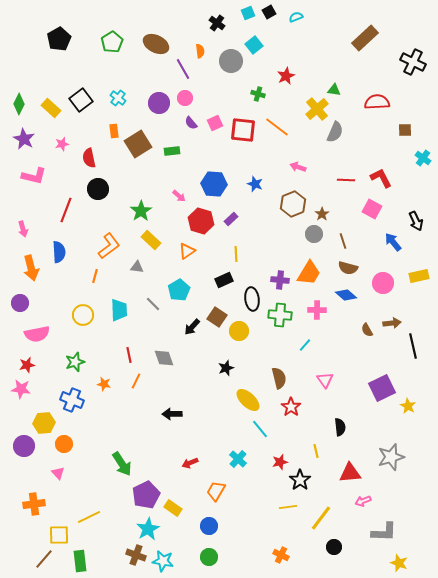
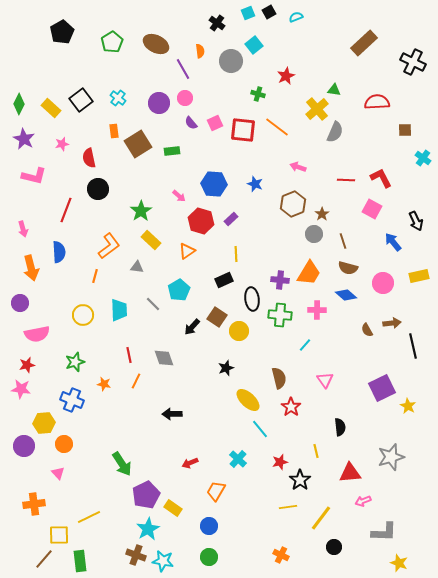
brown rectangle at (365, 38): moved 1 px left, 5 px down
black pentagon at (59, 39): moved 3 px right, 7 px up
